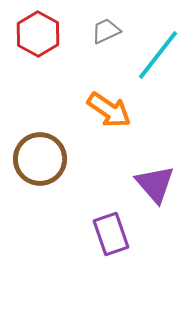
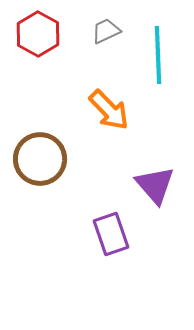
cyan line: rotated 40 degrees counterclockwise
orange arrow: rotated 12 degrees clockwise
purple triangle: moved 1 px down
